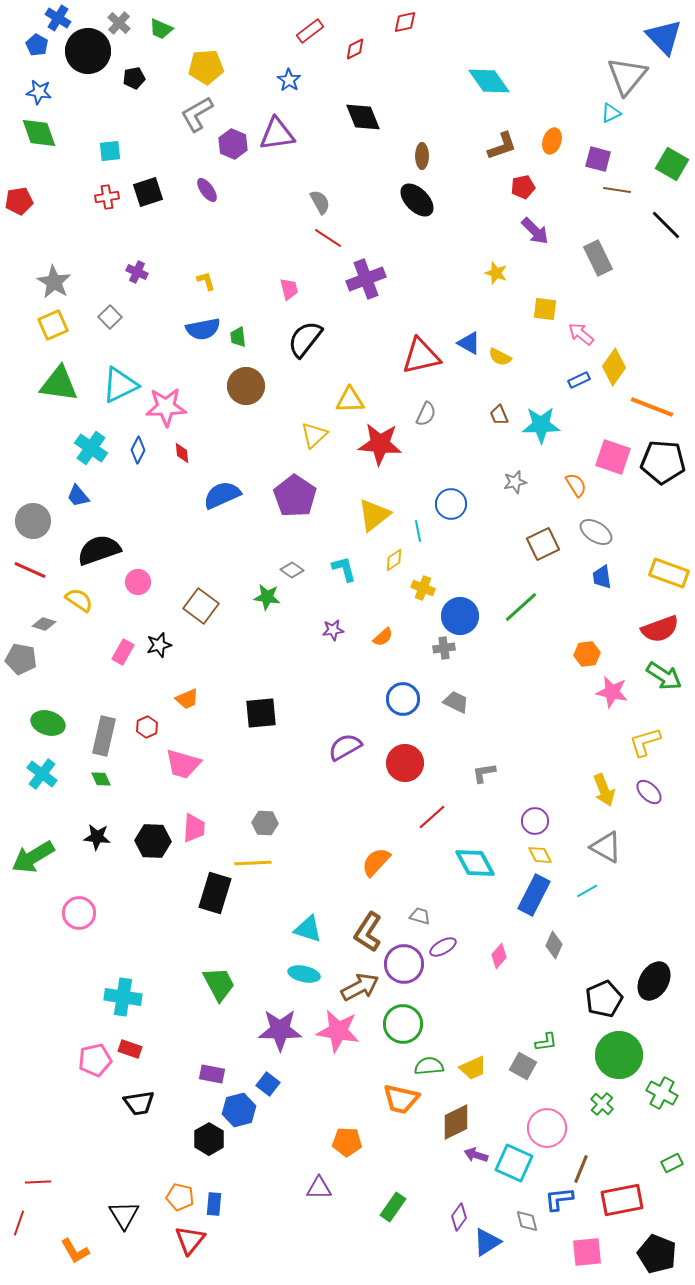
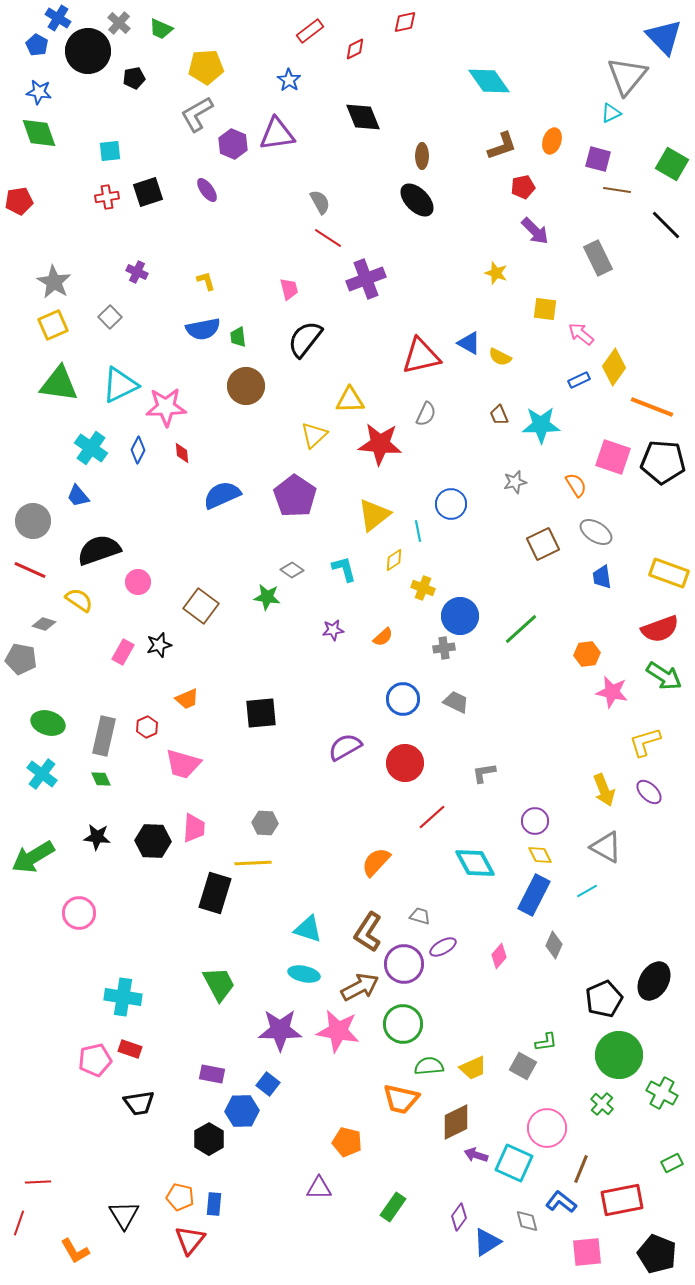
green line at (521, 607): moved 22 px down
blue hexagon at (239, 1110): moved 3 px right, 1 px down; rotated 12 degrees clockwise
orange pentagon at (347, 1142): rotated 12 degrees clockwise
blue L-shape at (559, 1199): moved 2 px right, 3 px down; rotated 44 degrees clockwise
